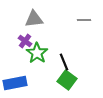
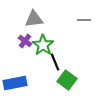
green star: moved 6 px right, 8 px up
black line: moved 9 px left
